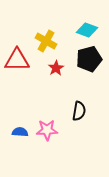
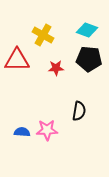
yellow cross: moved 3 px left, 6 px up
black pentagon: rotated 20 degrees clockwise
red star: rotated 28 degrees clockwise
blue semicircle: moved 2 px right
